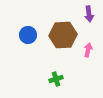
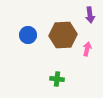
purple arrow: moved 1 px right, 1 px down
pink arrow: moved 1 px left, 1 px up
green cross: moved 1 px right; rotated 24 degrees clockwise
